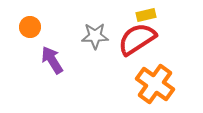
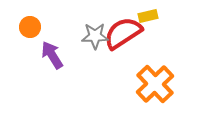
yellow rectangle: moved 2 px right, 1 px down
red semicircle: moved 14 px left, 6 px up
purple arrow: moved 5 px up
orange cross: rotated 12 degrees clockwise
